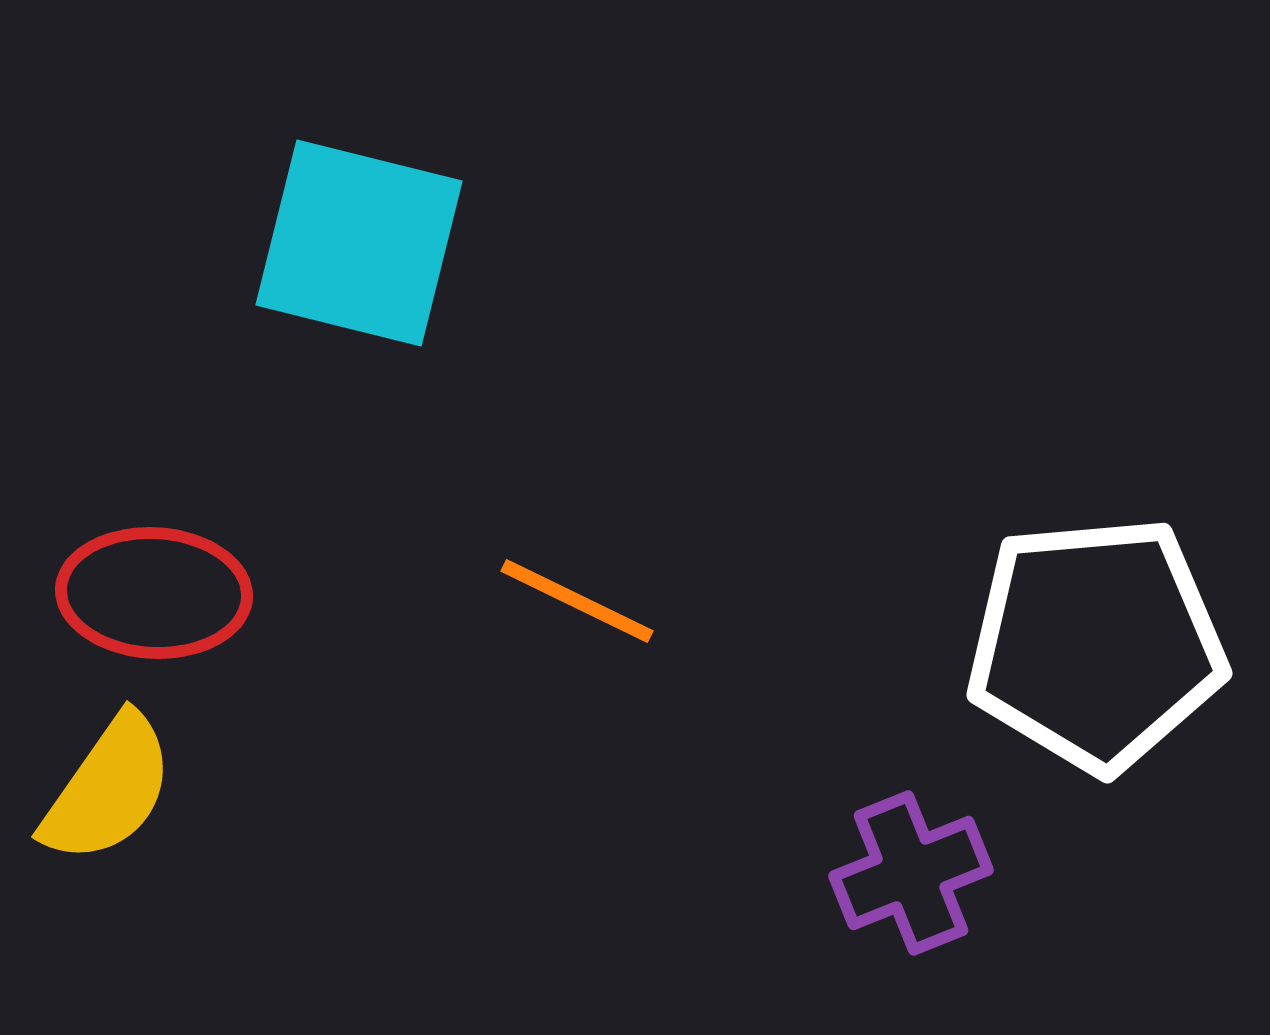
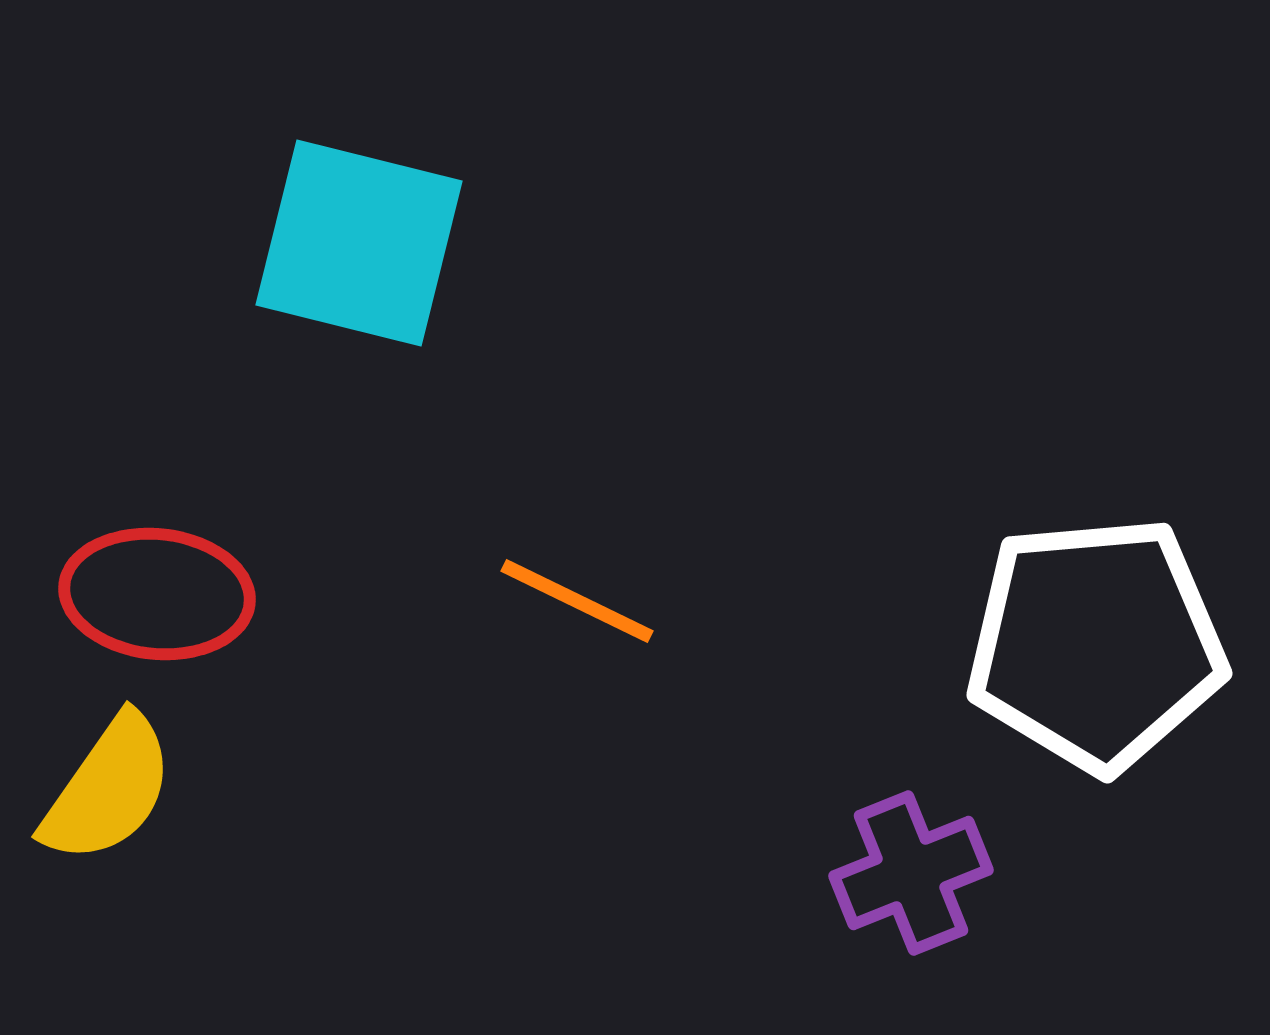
red ellipse: moved 3 px right, 1 px down; rotated 3 degrees clockwise
